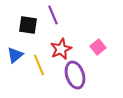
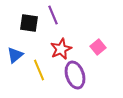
black square: moved 1 px right, 2 px up
yellow line: moved 5 px down
